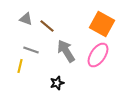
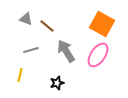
gray line: rotated 35 degrees counterclockwise
yellow line: moved 9 px down
